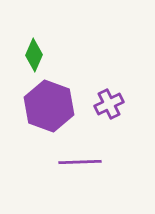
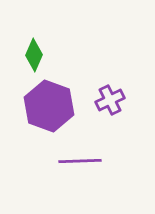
purple cross: moved 1 px right, 4 px up
purple line: moved 1 px up
